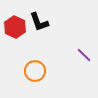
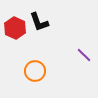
red hexagon: moved 1 px down
